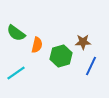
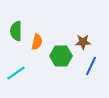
green semicircle: moved 2 px up; rotated 54 degrees clockwise
orange semicircle: moved 3 px up
green hexagon: rotated 15 degrees clockwise
